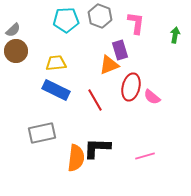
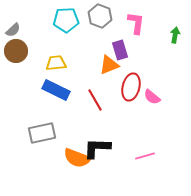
orange semicircle: moved 1 px right; rotated 104 degrees clockwise
